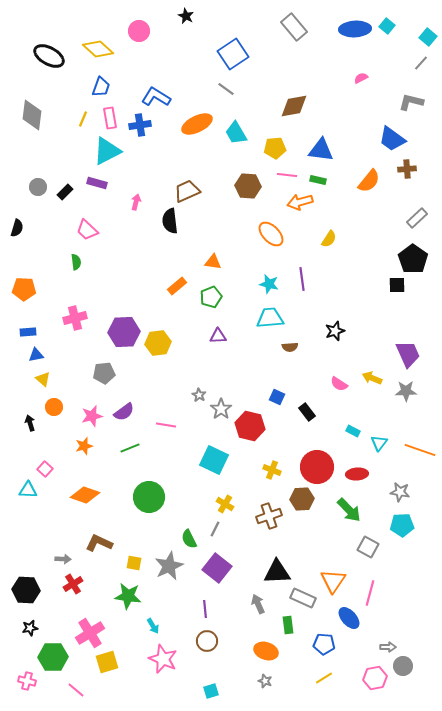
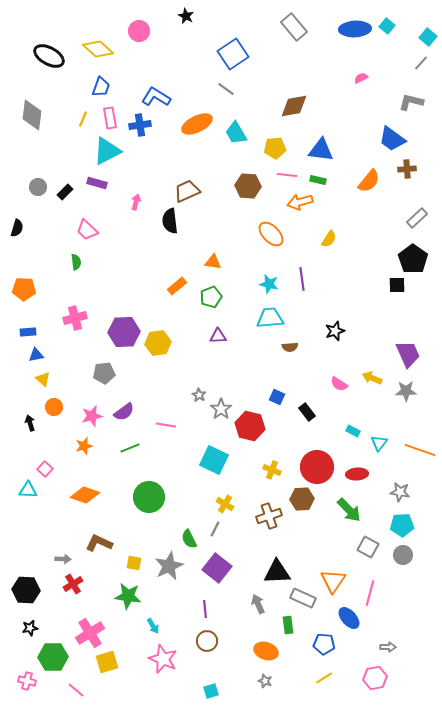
gray circle at (403, 666): moved 111 px up
